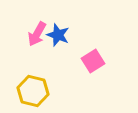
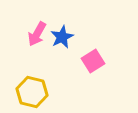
blue star: moved 4 px right, 2 px down; rotated 25 degrees clockwise
yellow hexagon: moved 1 px left, 1 px down
